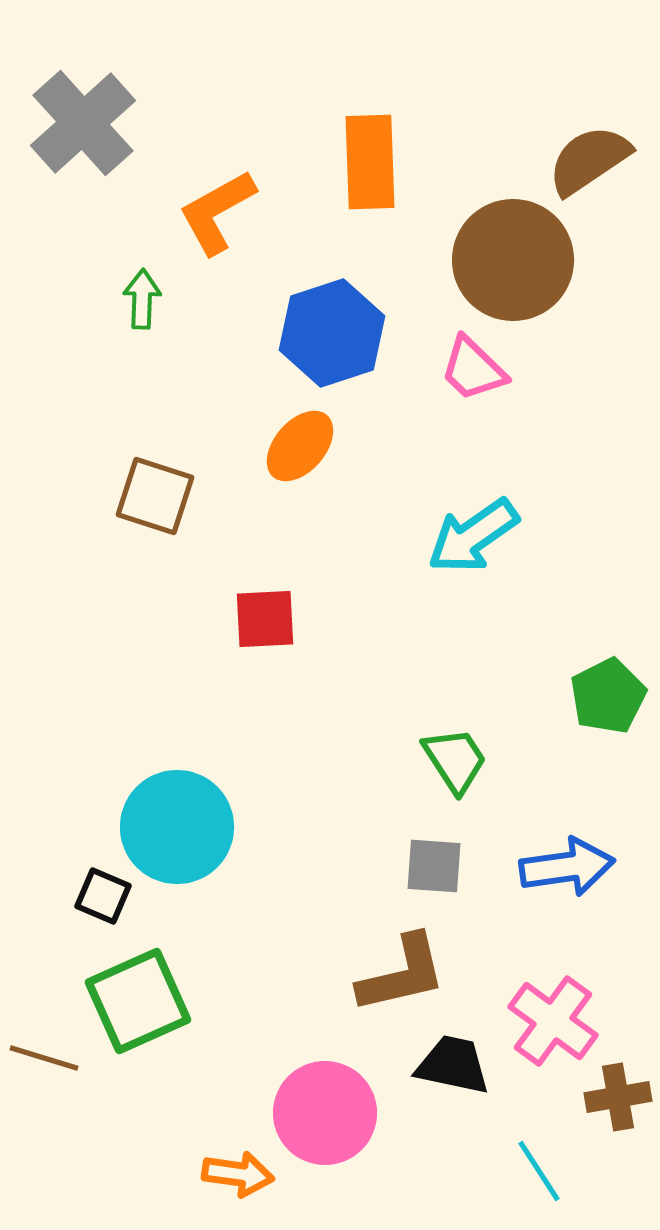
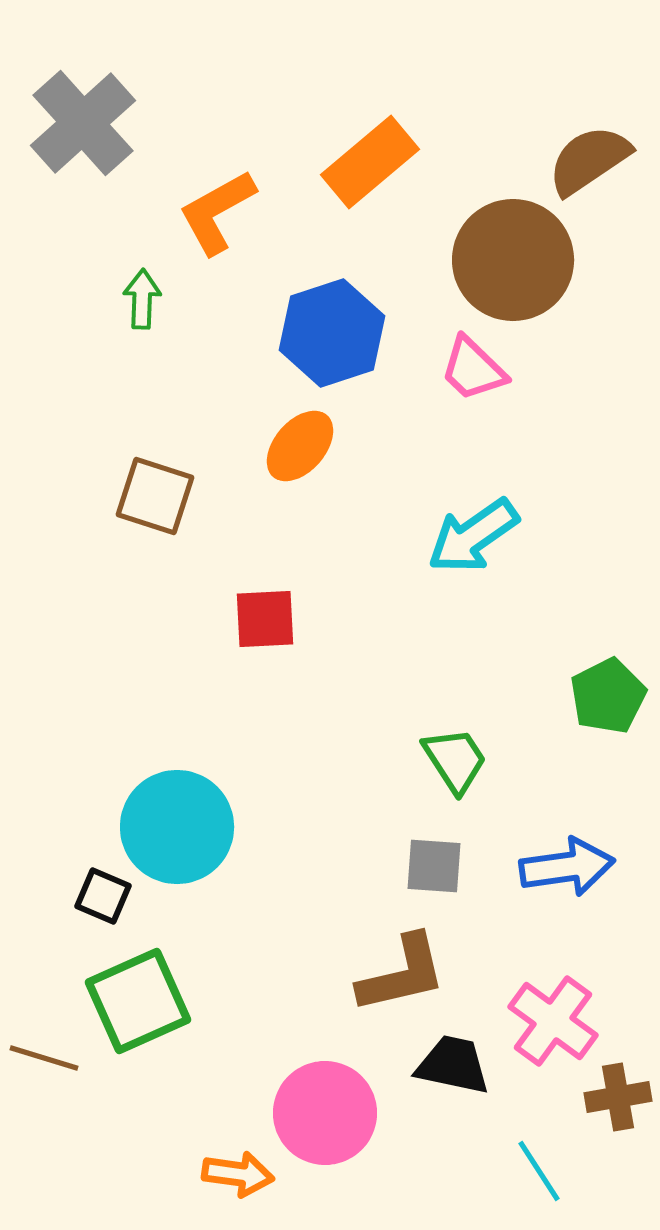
orange rectangle: rotated 52 degrees clockwise
